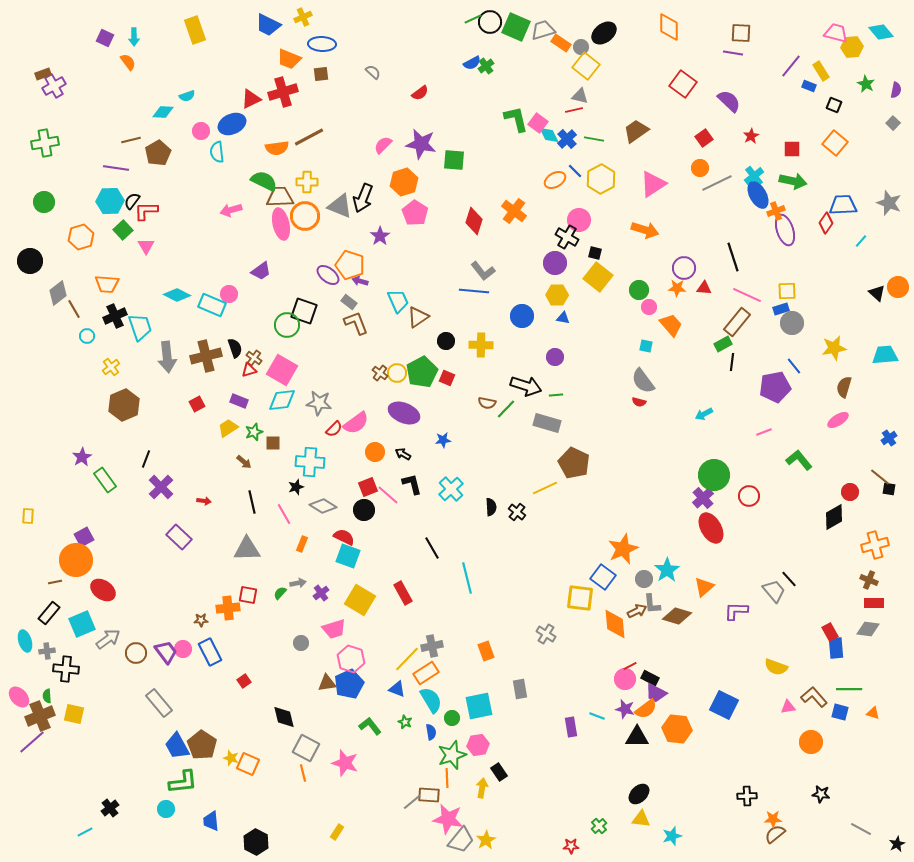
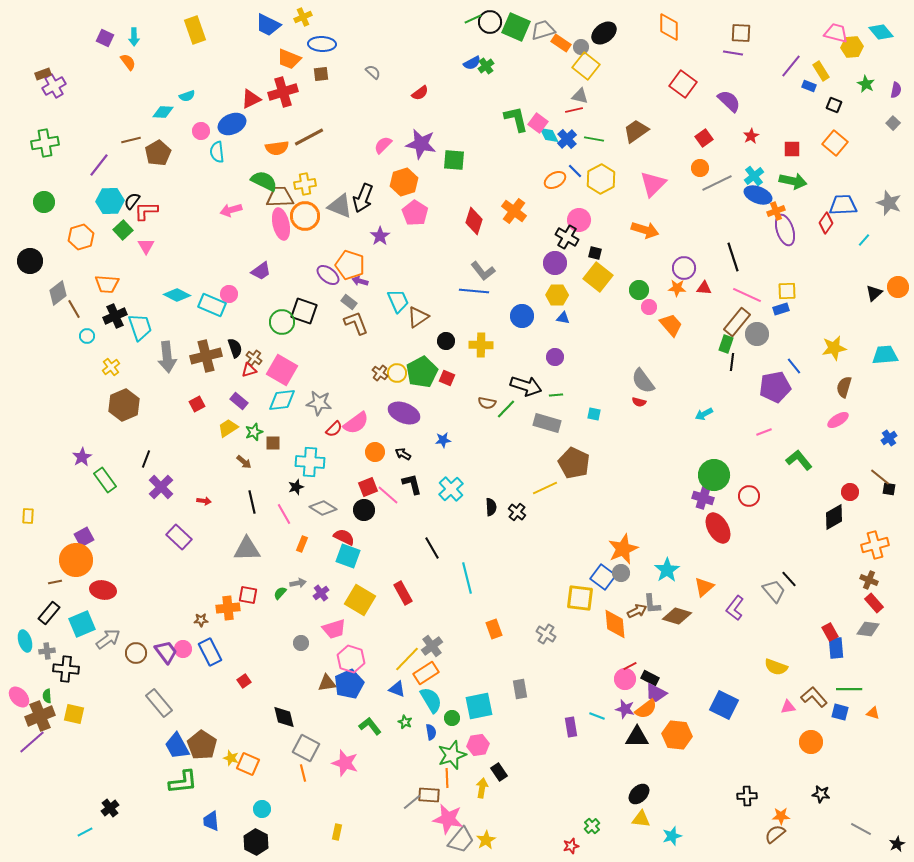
purple line at (116, 168): moved 17 px left, 3 px up; rotated 60 degrees counterclockwise
yellow cross at (307, 182): moved 2 px left, 2 px down; rotated 10 degrees counterclockwise
pink triangle at (653, 184): rotated 12 degrees counterclockwise
blue ellipse at (758, 195): rotated 40 degrees counterclockwise
cyan line at (861, 241): moved 3 px right, 1 px up
black triangle at (877, 293): moved 3 px left; rotated 36 degrees clockwise
gray circle at (792, 323): moved 35 px left, 11 px down
green circle at (287, 325): moved 5 px left, 3 px up
green rectangle at (723, 344): moved 3 px right; rotated 42 degrees counterclockwise
cyan square at (646, 346): moved 52 px left, 68 px down
purple rectangle at (239, 401): rotated 18 degrees clockwise
purple cross at (703, 498): rotated 30 degrees counterclockwise
gray diamond at (323, 506): moved 2 px down
red ellipse at (711, 528): moved 7 px right
gray circle at (644, 579): moved 23 px left, 6 px up
red ellipse at (103, 590): rotated 25 degrees counterclockwise
red rectangle at (874, 603): rotated 48 degrees clockwise
purple L-shape at (736, 611): moved 1 px left, 3 px up; rotated 55 degrees counterclockwise
gray cross at (432, 646): rotated 25 degrees counterclockwise
orange rectangle at (486, 651): moved 8 px right, 22 px up
orange hexagon at (677, 729): moved 6 px down
cyan circle at (166, 809): moved 96 px right
orange star at (773, 819): moved 8 px right, 3 px up
green cross at (599, 826): moved 7 px left
yellow rectangle at (337, 832): rotated 21 degrees counterclockwise
red star at (571, 846): rotated 14 degrees counterclockwise
